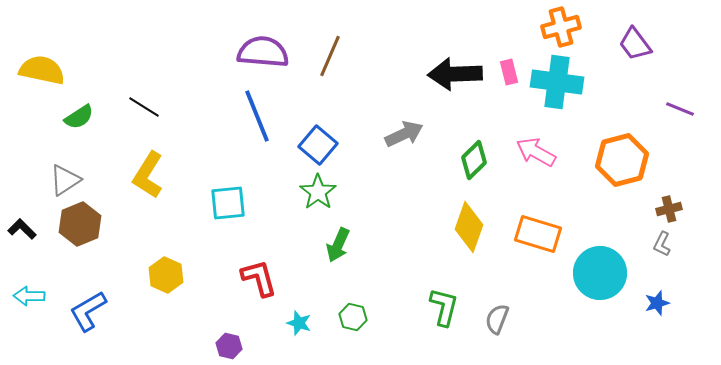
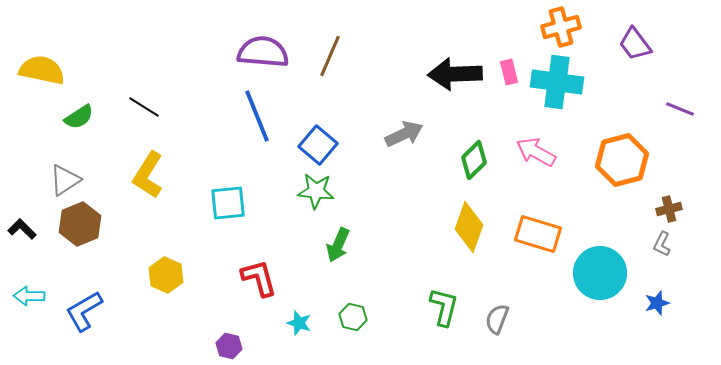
green star: moved 2 px left, 1 px up; rotated 30 degrees counterclockwise
blue L-shape: moved 4 px left
